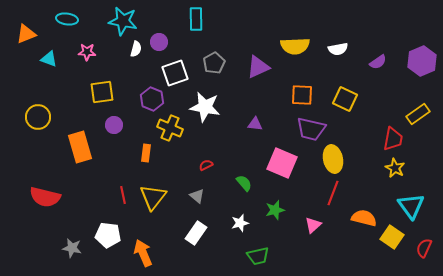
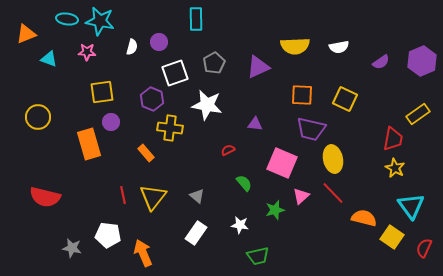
cyan star at (123, 21): moved 23 px left
white semicircle at (136, 49): moved 4 px left, 2 px up
white semicircle at (338, 49): moved 1 px right, 2 px up
purple semicircle at (378, 62): moved 3 px right
white star at (205, 107): moved 2 px right, 2 px up
purple circle at (114, 125): moved 3 px left, 3 px up
yellow cross at (170, 128): rotated 15 degrees counterclockwise
orange rectangle at (80, 147): moved 9 px right, 3 px up
orange rectangle at (146, 153): rotated 48 degrees counterclockwise
red semicircle at (206, 165): moved 22 px right, 15 px up
red line at (333, 193): rotated 65 degrees counterclockwise
white star at (240, 223): moved 2 px down; rotated 24 degrees clockwise
pink triangle at (313, 225): moved 12 px left, 29 px up
